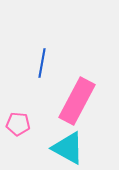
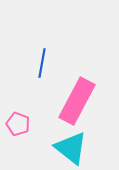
pink pentagon: rotated 15 degrees clockwise
cyan triangle: moved 3 px right; rotated 9 degrees clockwise
